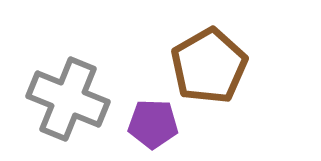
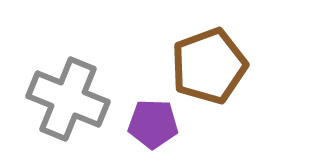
brown pentagon: rotated 10 degrees clockwise
